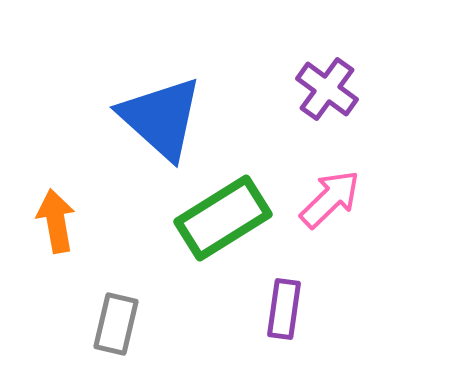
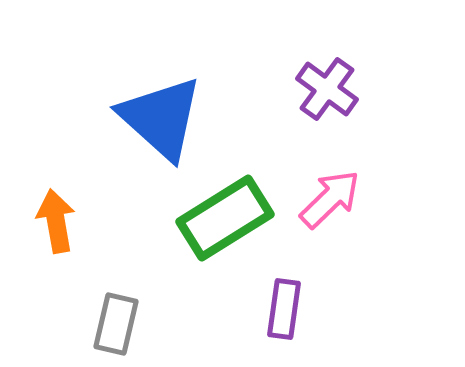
green rectangle: moved 2 px right
